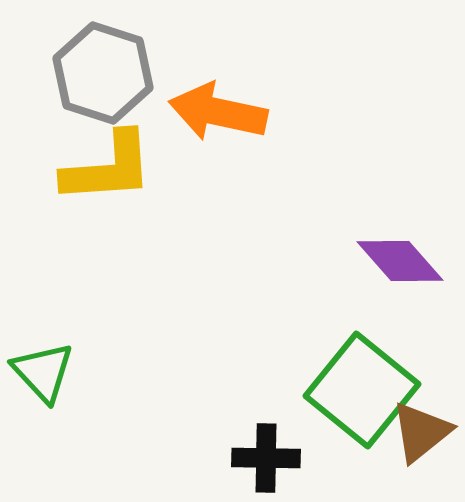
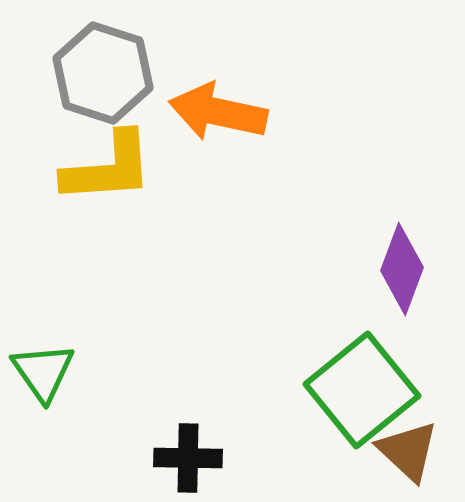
purple diamond: moved 2 px right, 8 px down; rotated 62 degrees clockwise
green triangle: rotated 8 degrees clockwise
green square: rotated 12 degrees clockwise
brown triangle: moved 13 px left, 19 px down; rotated 38 degrees counterclockwise
black cross: moved 78 px left
